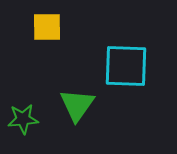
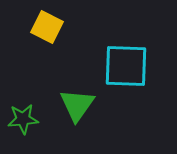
yellow square: rotated 28 degrees clockwise
